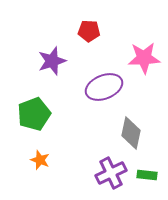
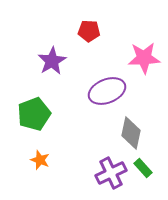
purple star: rotated 12 degrees counterclockwise
purple ellipse: moved 3 px right, 4 px down
green rectangle: moved 4 px left, 7 px up; rotated 42 degrees clockwise
